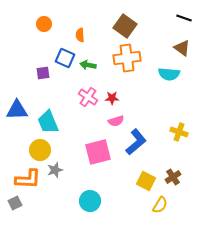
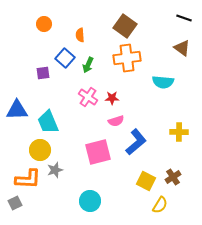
blue square: rotated 18 degrees clockwise
green arrow: rotated 77 degrees counterclockwise
cyan semicircle: moved 6 px left, 8 px down
yellow cross: rotated 18 degrees counterclockwise
